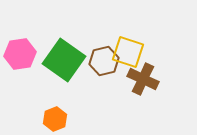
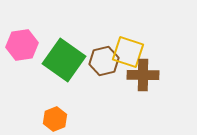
pink hexagon: moved 2 px right, 9 px up
brown cross: moved 4 px up; rotated 24 degrees counterclockwise
